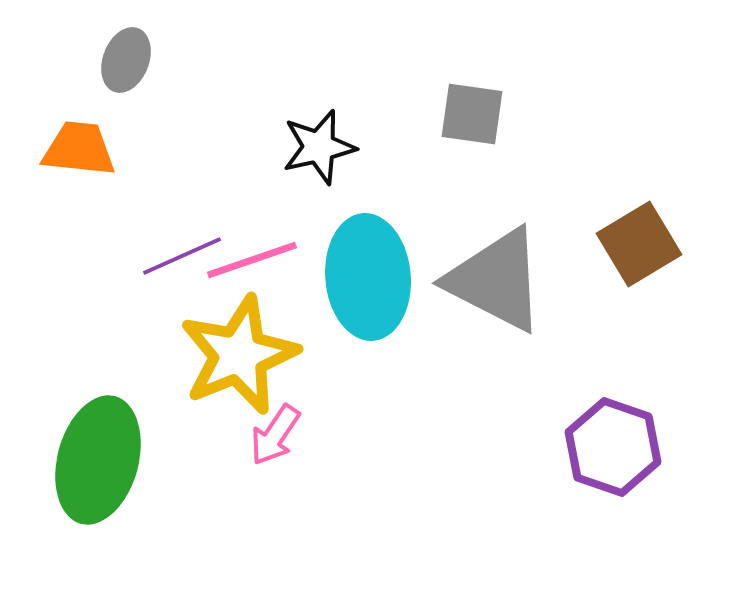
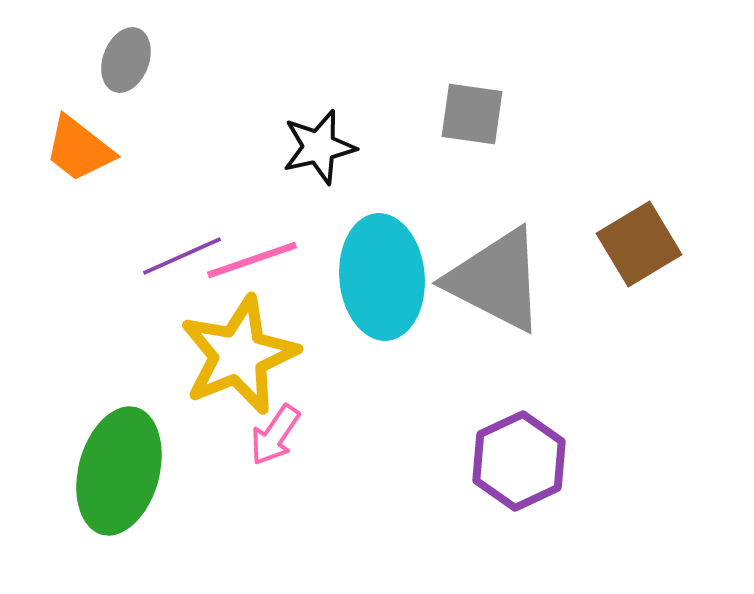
orange trapezoid: rotated 148 degrees counterclockwise
cyan ellipse: moved 14 px right
purple hexagon: moved 94 px left, 14 px down; rotated 16 degrees clockwise
green ellipse: moved 21 px right, 11 px down
